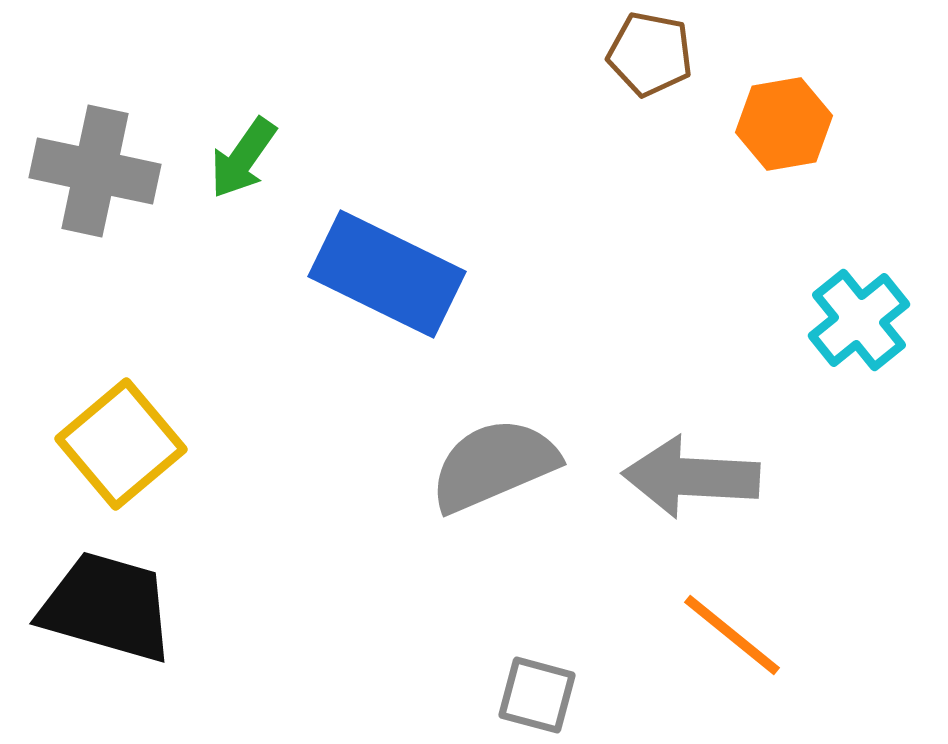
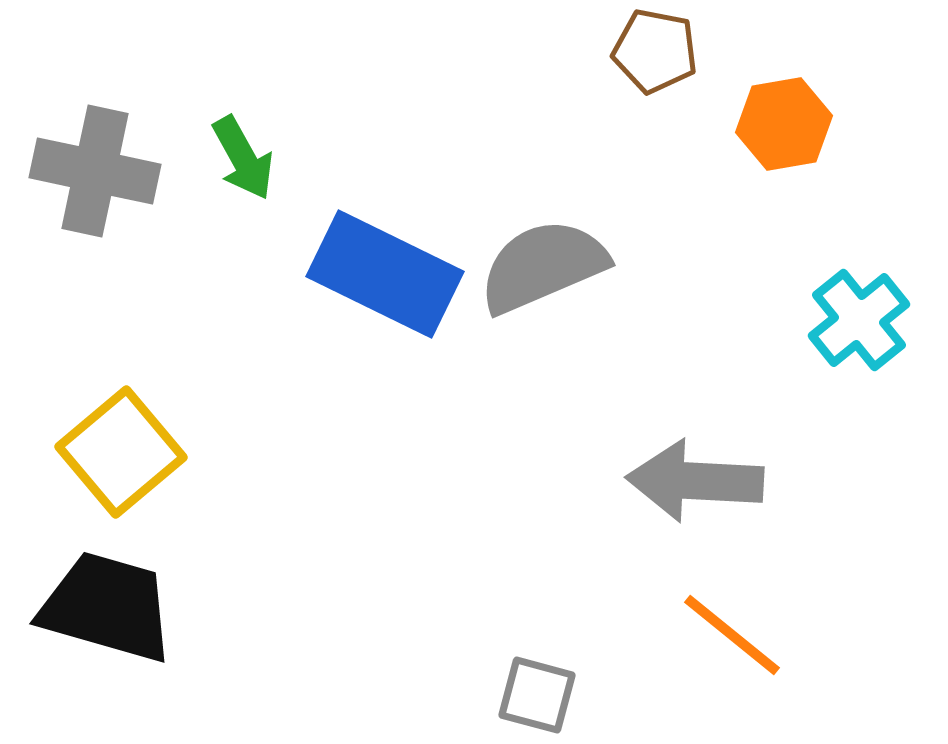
brown pentagon: moved 5 px right, 3 px up
green arrow: rotated 64 degrees counterclockwise
blue rectangle: moved 2 px left
yellow square: moved 8 px down
gray semicircle: moved 49 px right, 199 px up
gray arrow: moved 4 px right, 4 px down
